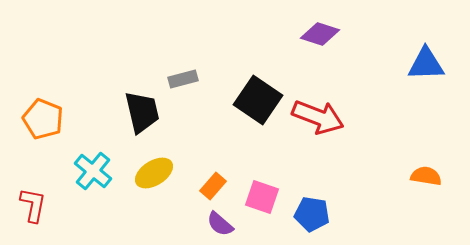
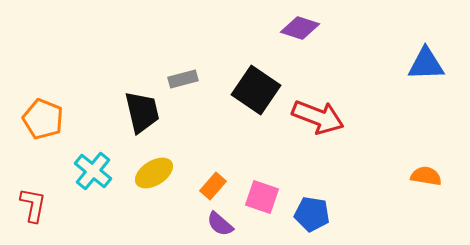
purple diamond: moved 20 px left, 6 px up
black square: moved 2 px left, 10 px up
